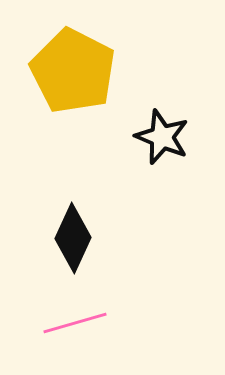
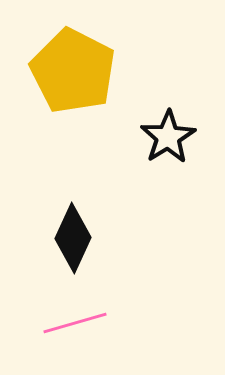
black star: moved 6 px right; rotated 18 degrees clockwise
